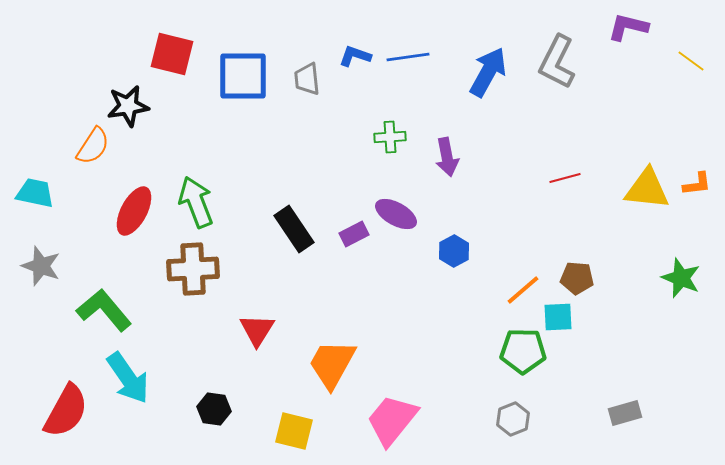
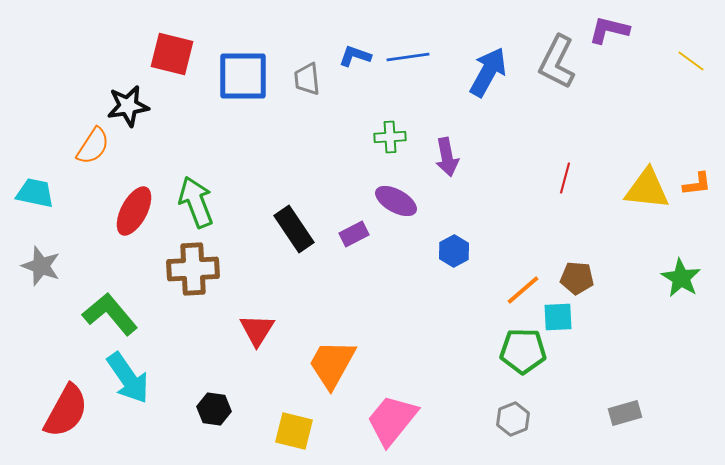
purple L-shape: moved 19 px left, 3 px down
red line: rotated 60 degrees counterclockwise
purple ellipse: moved 13 px up
green star: rotated 9 degrees clockwise
green L-shape: moved 6 px right, 4 px down
